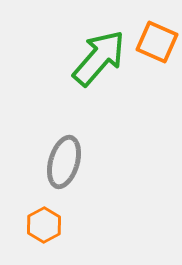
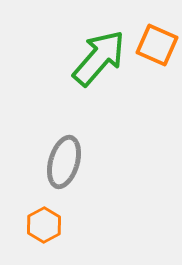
orange square: moved 3 px down
